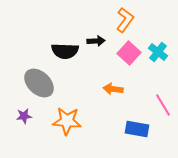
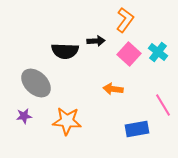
pink square: moved 1 px down
gray ellipse: moved 3 px left
blue rectangle: rotated 20 degrees counterclockwise
